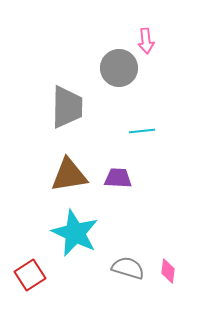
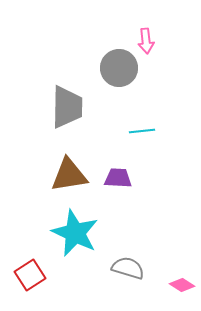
pink diamond: moved 14 px right, 14 px down; rotated 65 degrees counterclockwise
